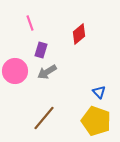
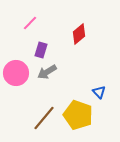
pink line: rotated 63 degrees clockwise
pink circle: moved 1 px right, 2 px down
yellow pentagon: moved 18 px left, 6 px up
